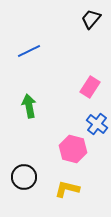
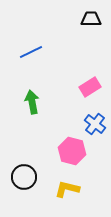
black trapezoid: rotated 50 degrees clockwise
blue line: moved 2 px right, 1 px down
pink rectangle: rotated 25 degrees clockwise
green arrow: moved 3 px right, 4 px up
blue cross: moved 2 px left
pink hexagon: moved 1 px left, 2 px down
